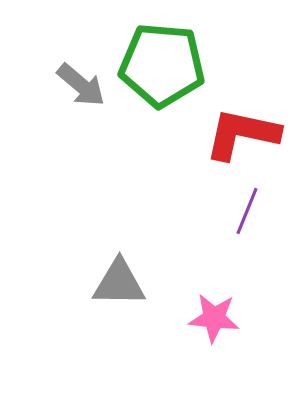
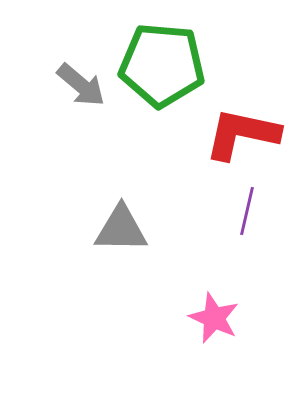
purple line: rotated 9 degrees counterclockwise
gray triangle: moved 2 px right, 54 px up
pink star: rotated 18 degrees clockwise
